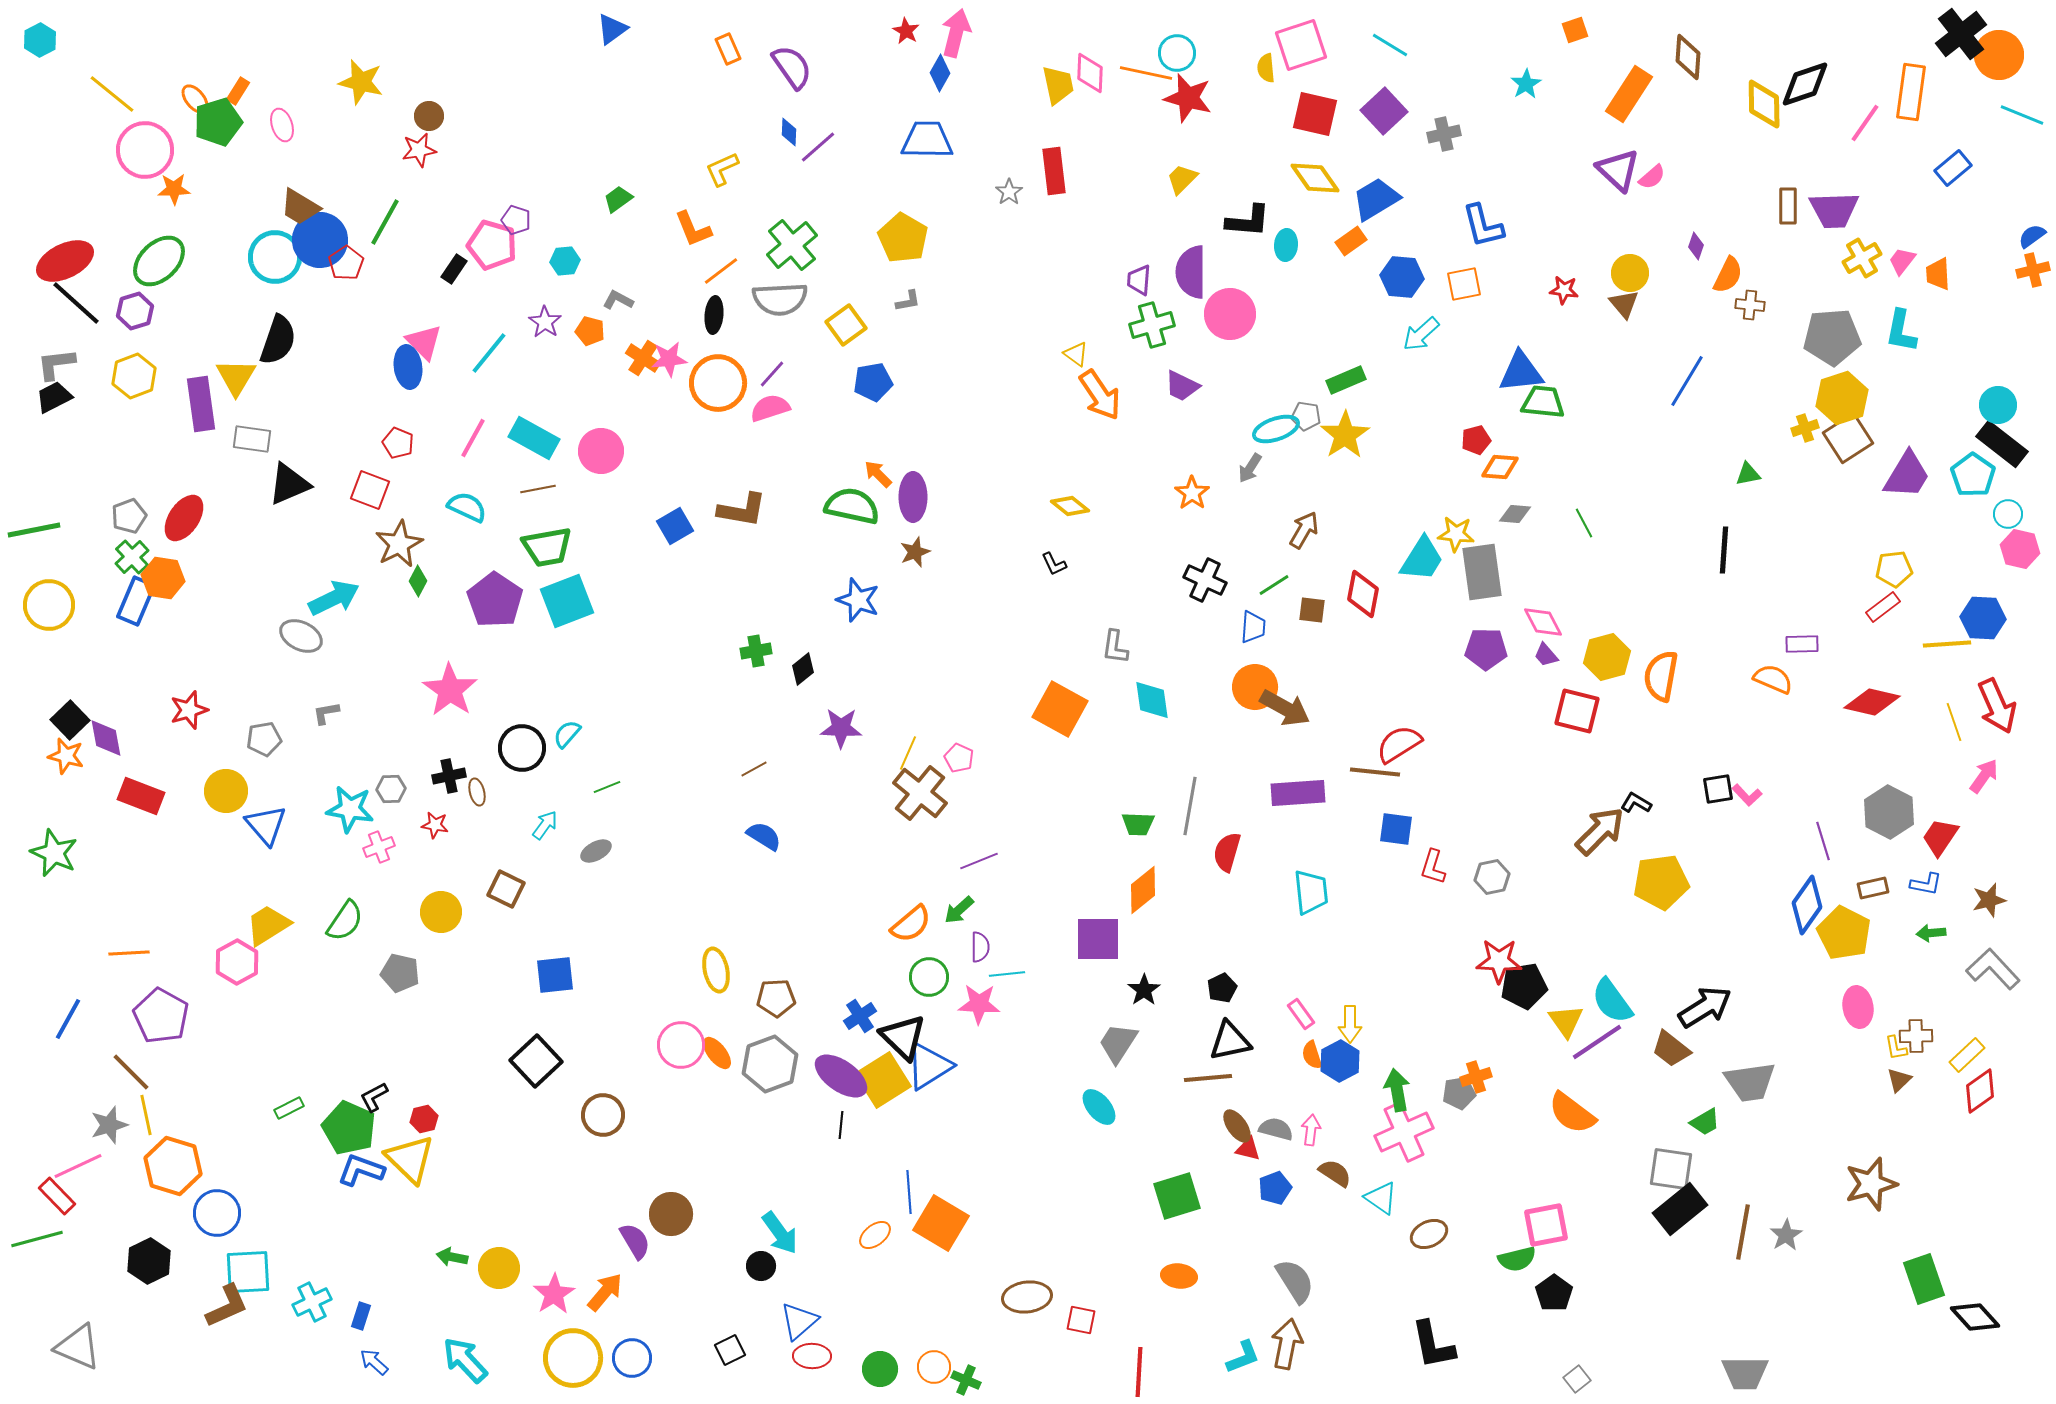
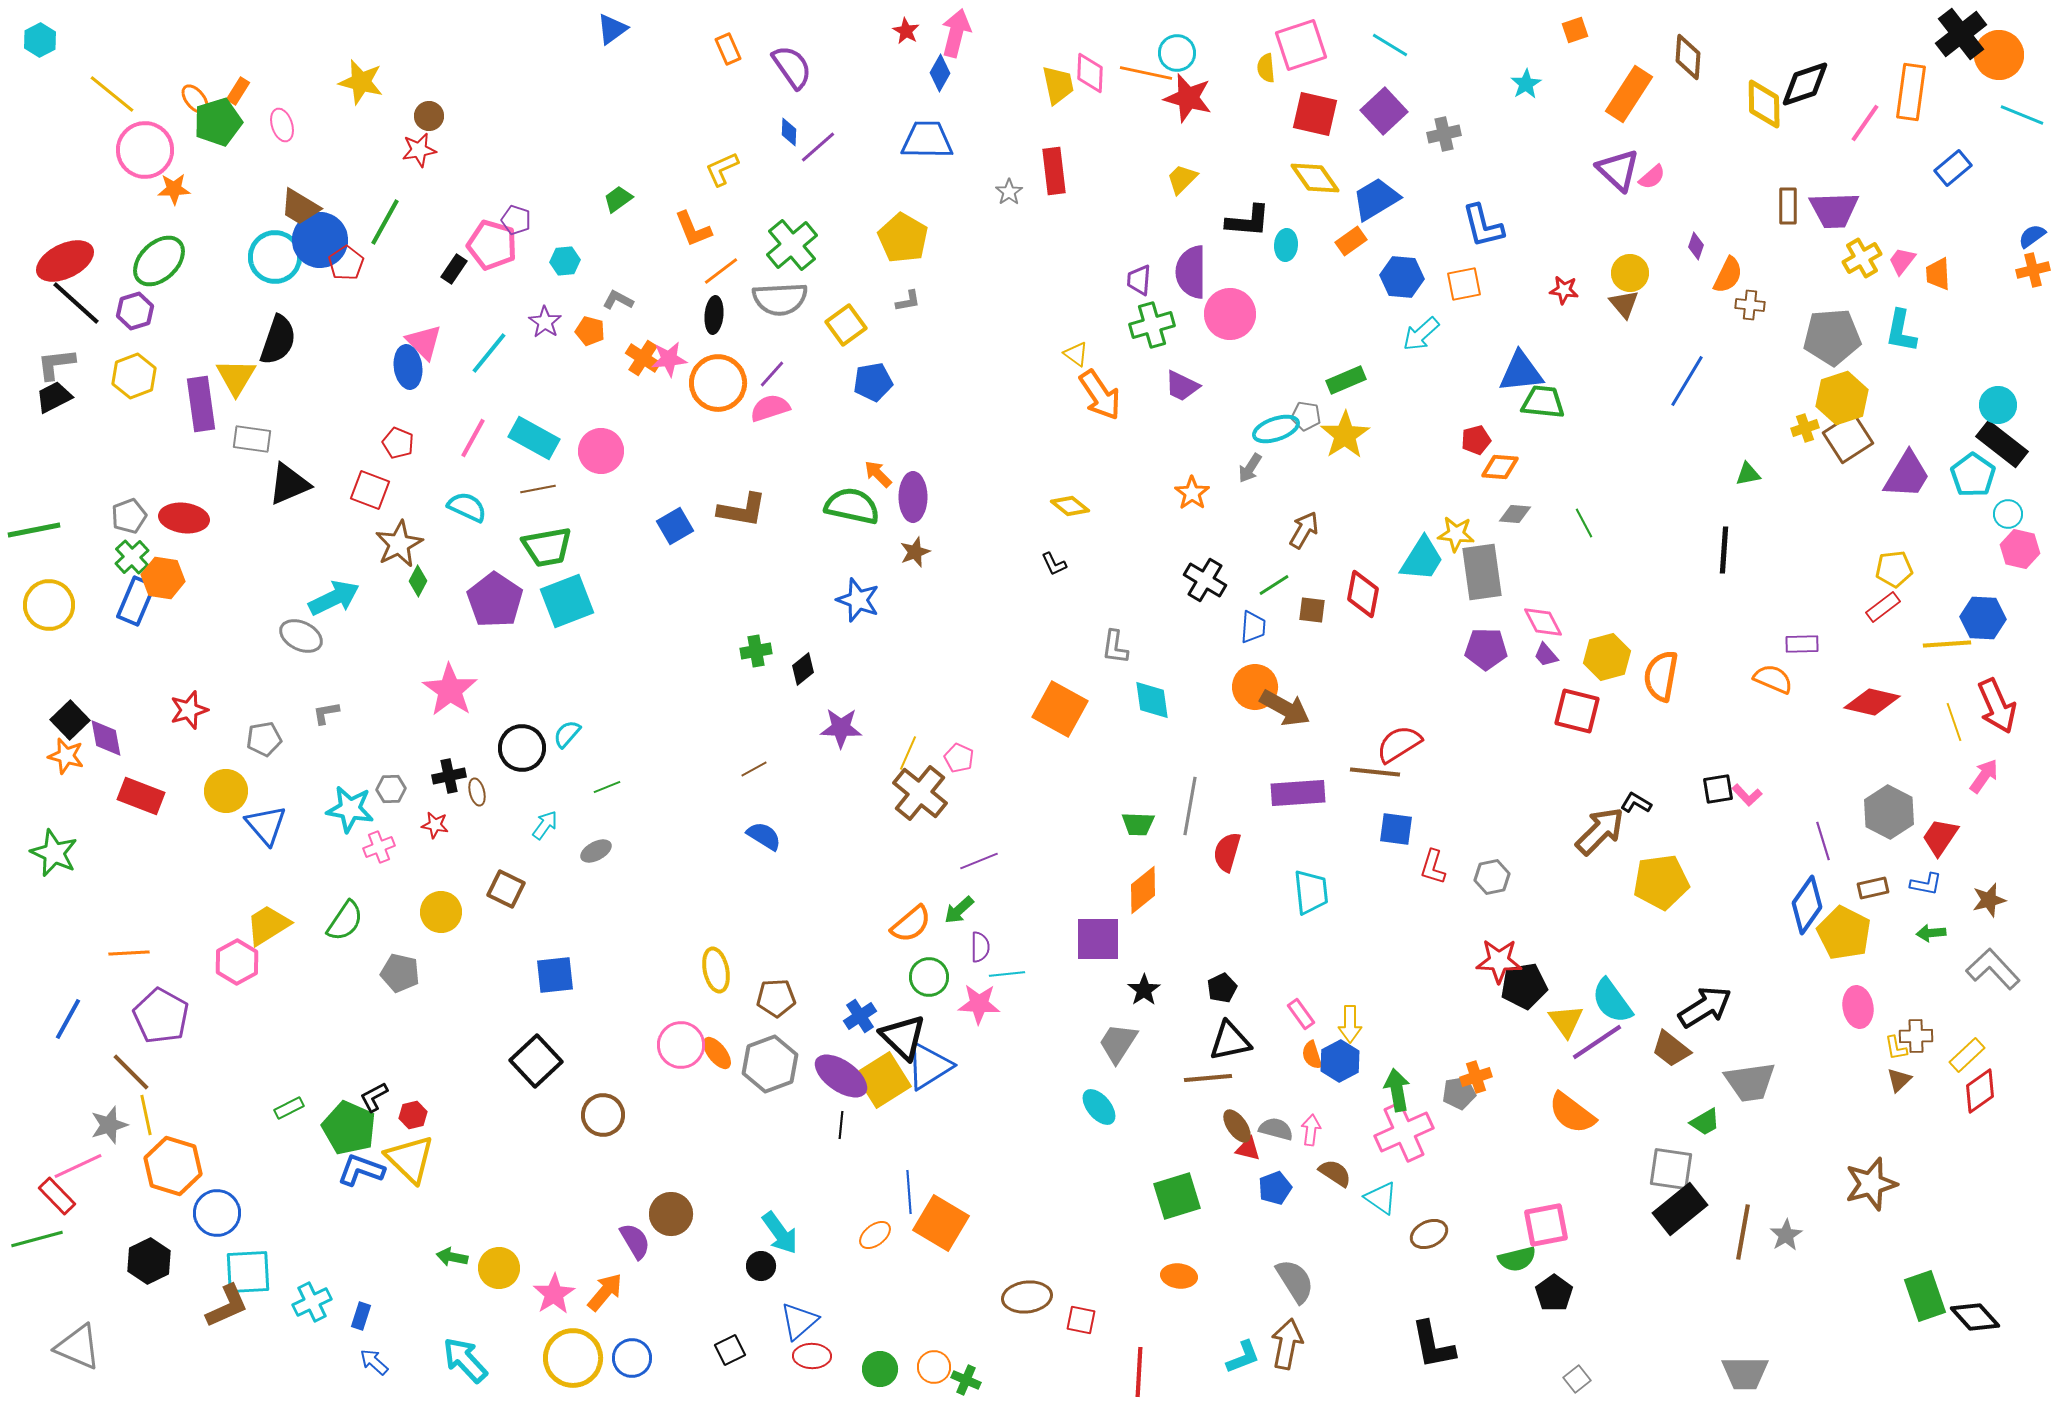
red ellipse at (184, 518): rotated 63 degrees clockwise
black cross at (1205, 580): rotated 6 degrees clockwise
red hexagon at (424, 1119): moved 11 px left, 4 px up
green rectangle at (1924, 1279): moved 1 px right, 17 px down
